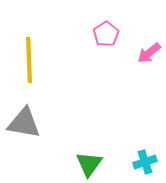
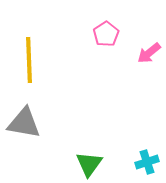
cyan cross: moved 2 px right
